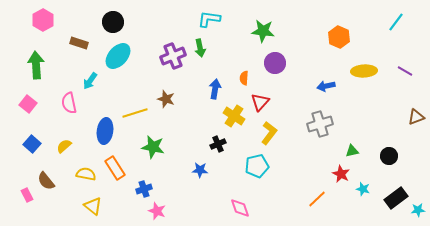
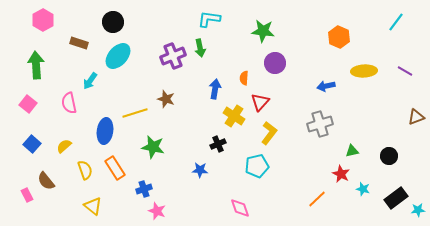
yellow semicircle at (86, 174): moved 1 px left, 4 px up; rotated 60 degrees clockwise
